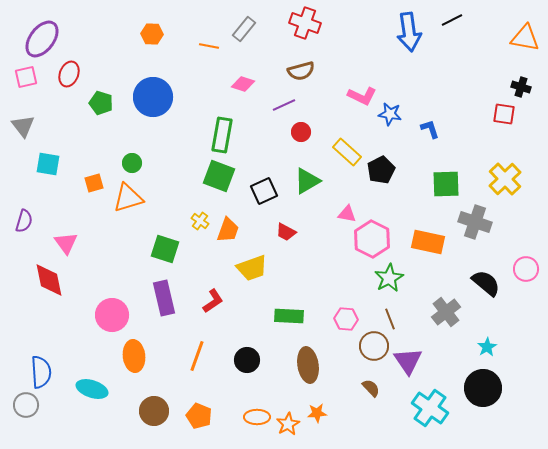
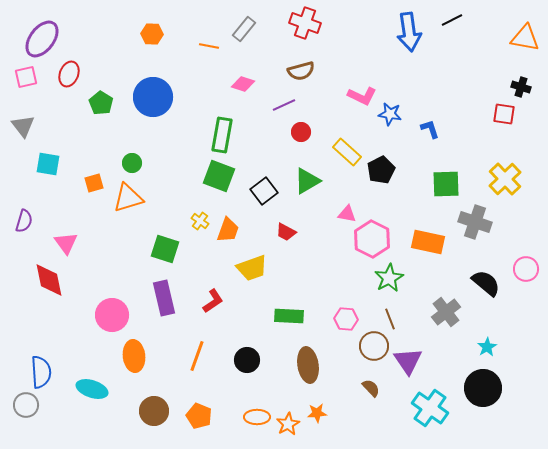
green pentagon at (101, 103): rotated 15 degrees clockwise
black square at (264, 191): rotated 12 degrees counterclockwise
